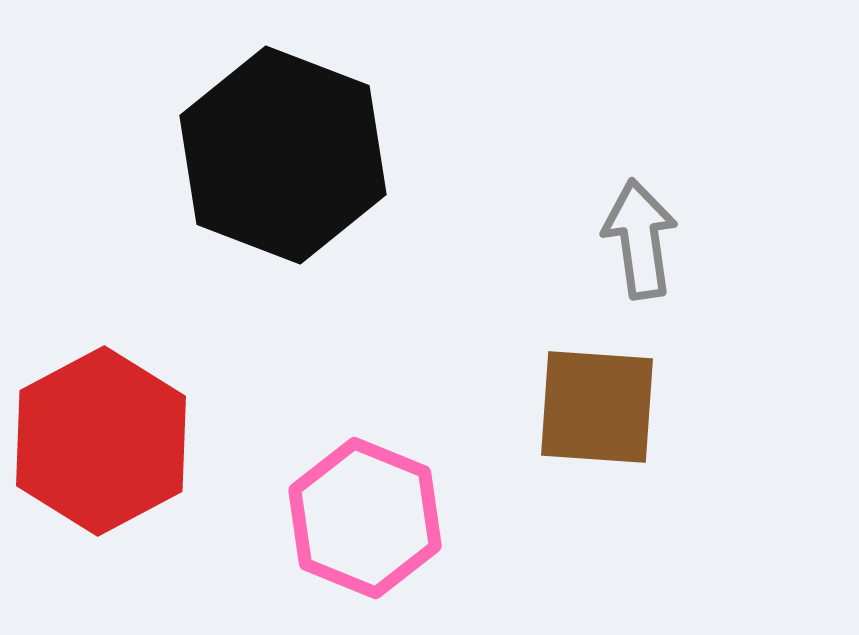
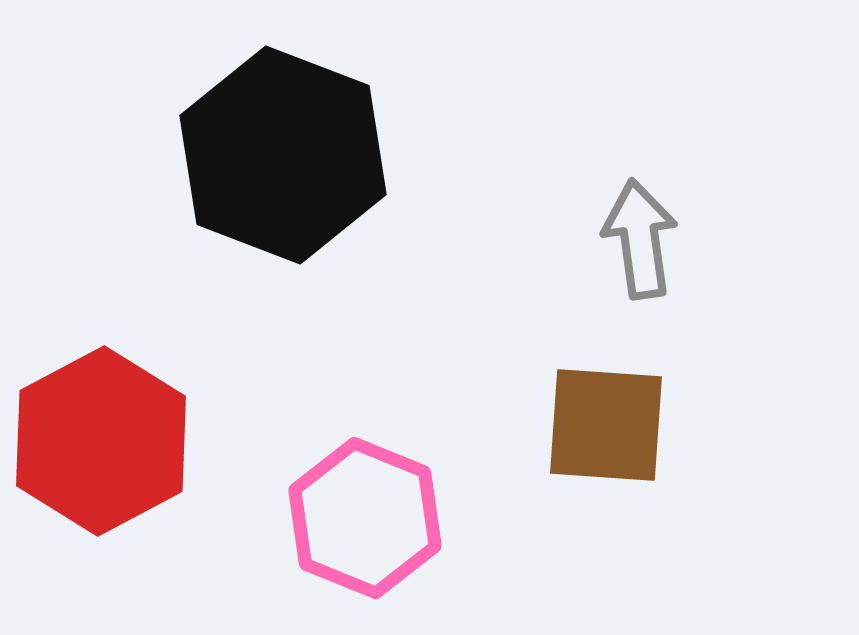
brown square: moved 9 px right, 18 px down
